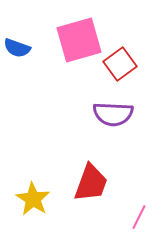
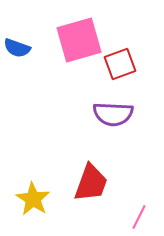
red square: rotated 16 degrees clockwise
